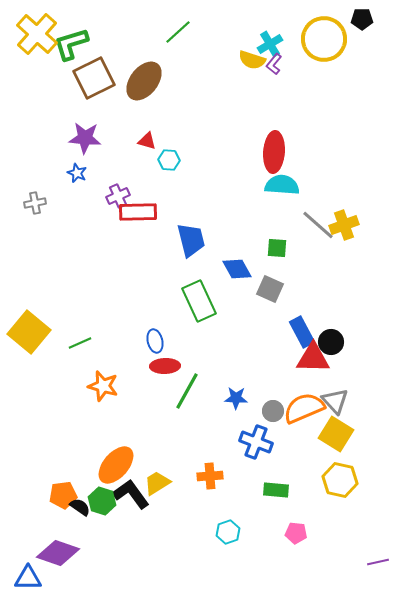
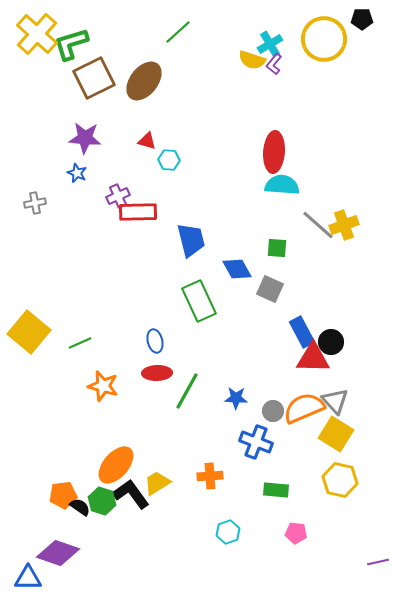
red ellipse at (165, 366): moved 8 px left, 7 px down
